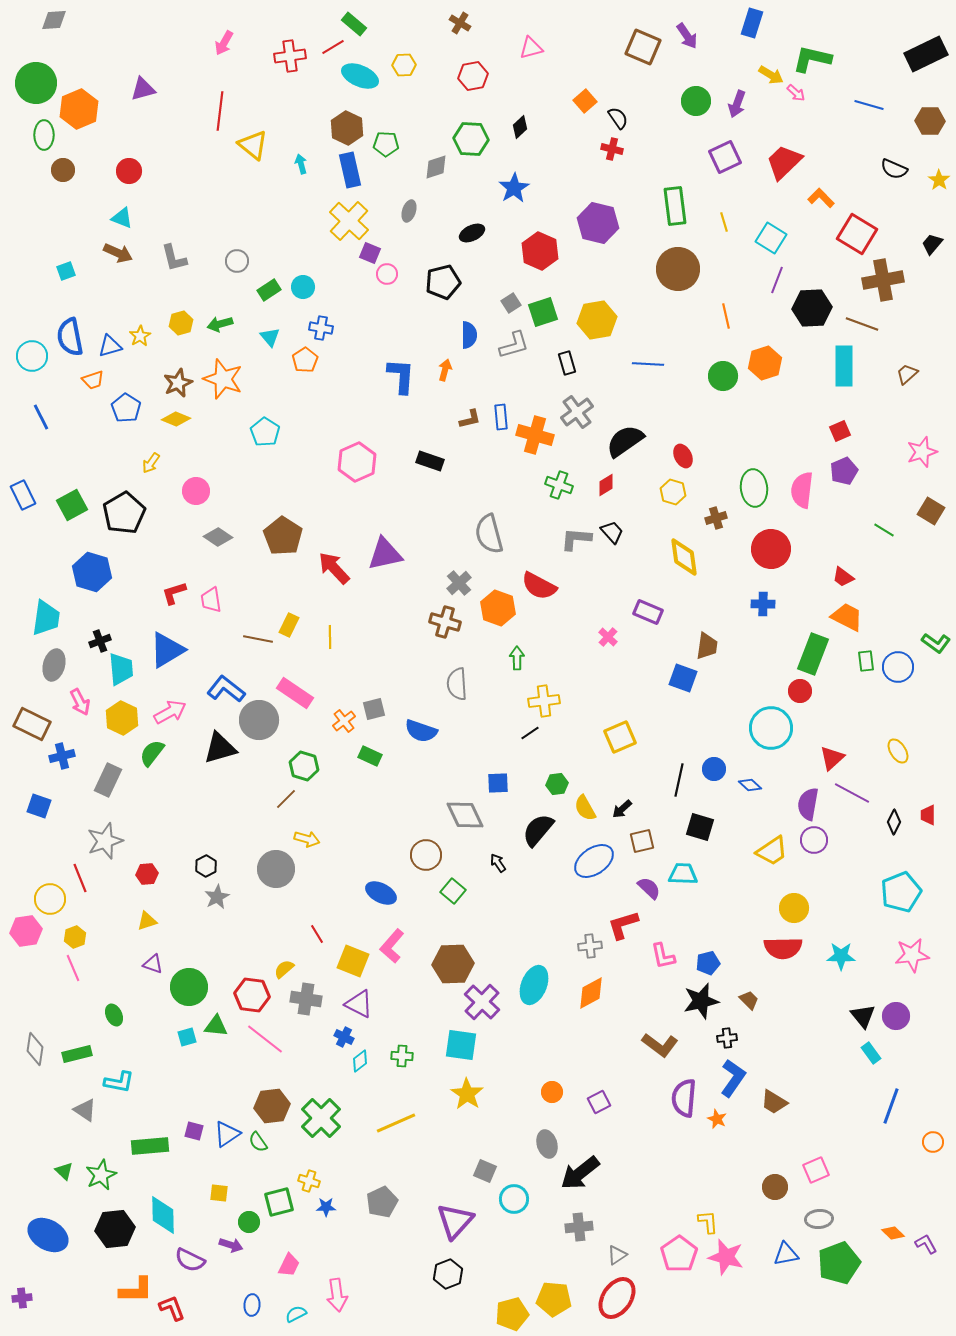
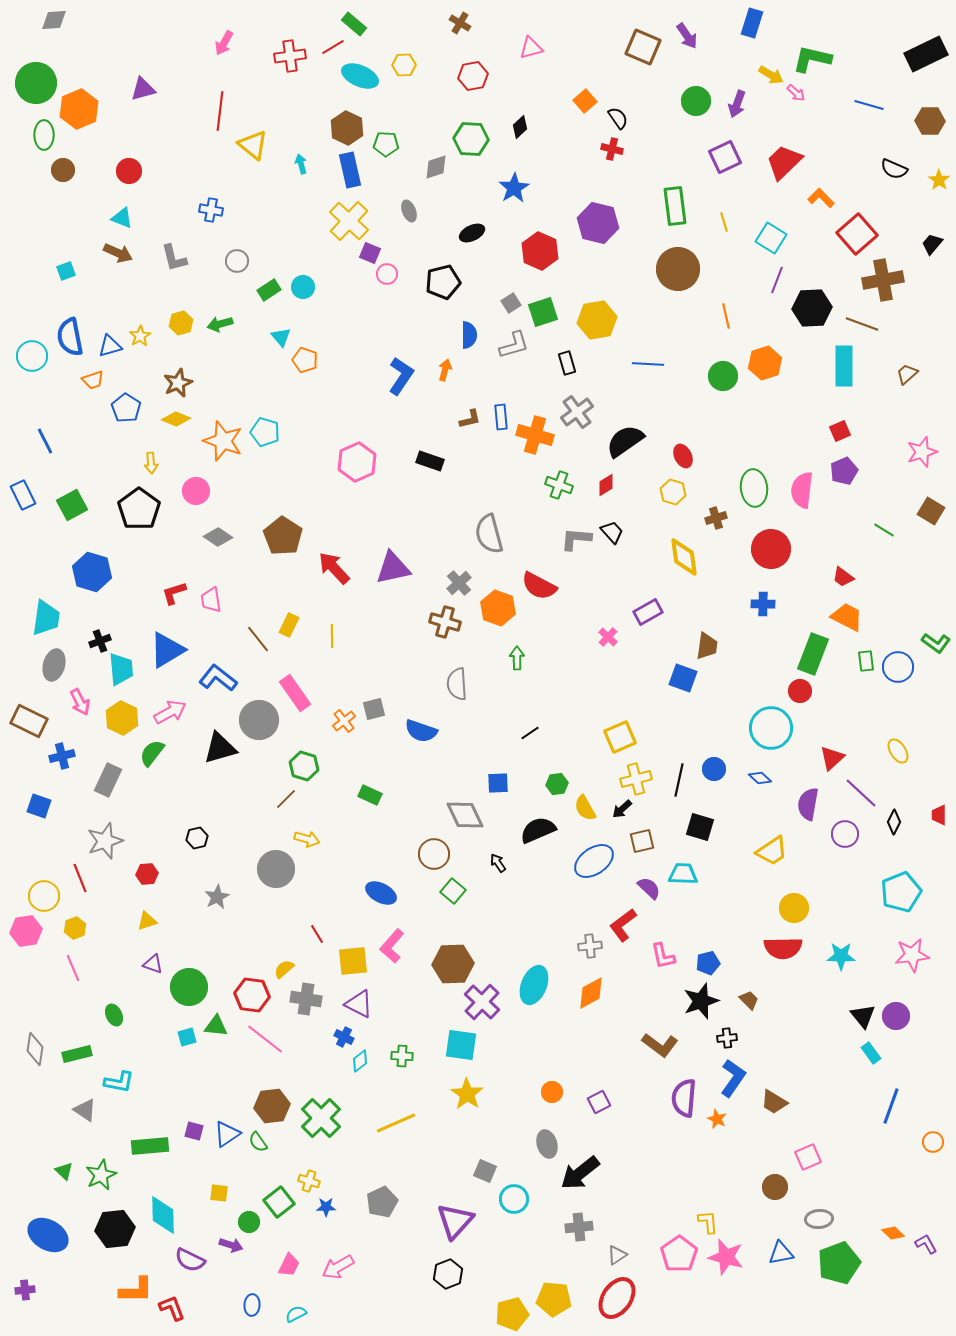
gray ellipse at (409, 211): rotated 40 degrees counterclockwise
red square at (857, 234): rotated 18 degrees clockwise
blue cross at (321, 328): moved 110 px left, 118 px up
cyan triangle at (270, 337): moved 11 px right
orange pentagon at (305, 360): rotated 20 degrees counterclockwise
blue L-shape at (401, 376): rotated 30 degrees clockwise
orange star at (223, 379): moved 62 px down
blue line at (41, 417): moved 4 px right, 24 px down
cyan pentagon at (265, 432): rotated 16 degrees counterclockwise
yellow arrow at (151, 463): rotated 40 degrees counterclockwise
black pentagon at (124, 513): moved 15 px right, 4 px up; rotated 6 degrees counterclockwise
purple triangle at (385, 554): moved 8 px right, 14 px down
purple rectangle at (648, 612): rotated 52 degrees counterclockwise
yellow line at (330, 637): moved 2 px right, 1 px up
brown line at (258, 639): rotated 40 degrees clockwise
blue L-shape at (226, 689): moved 8 px left, 11 px up
pink rectangle at (295, 693): rotated 21 degrees clockwise
yellow cross at (544, 701): moved 92 px right, 78 px down; rotated 8 degrees counterclockwise
brown rectangle at (32, 724): moved 3 px left, 3 px up
green rectangle at (370, 756): moved 39 px down
blue diamond at (750, 785): moved 10 px right, 7 px up
purple line at (852, 793): moved 9 px right; rotated 15 degrees clockwise
red trapezoid at (928, 815): moved 11 px right
black semicircle at (538, 830): rotated 27 degrees clockwise
purple circle at (814, 840): moved 31 px right, 6 px up
brown circle at (426, 855): moved 8 px right, 1 px up
black hexagon at (206, 866): moved 9 px left, 28 px up; rotated 15 degrees clockwise
yellow circle at (50, 899): moved 6 px left, 3 px up
red L-shape at (623, 925): rotated 20 degrees counterclockwise
yellow hexagon at (75, 937): moved 9 px up
yellow square at (353, 961): rotated 28 degrees counterclockwise
black star at (701, 1001): rotated 6 degrees counterclockwise
pink square at (816, 1170): moved 8 px left, 13 px up
green square at (279, 1202): rotated 24 degrees counterclockwise
blue triangle at (786, 1254): moved 5 px left, 1 px up
pink arrow at (337, 1295): moved 1 px right, 28 px up; rotated 68 degrees clockwise
purple cross at (22, 1298): moved 3 px right, 8 px up
